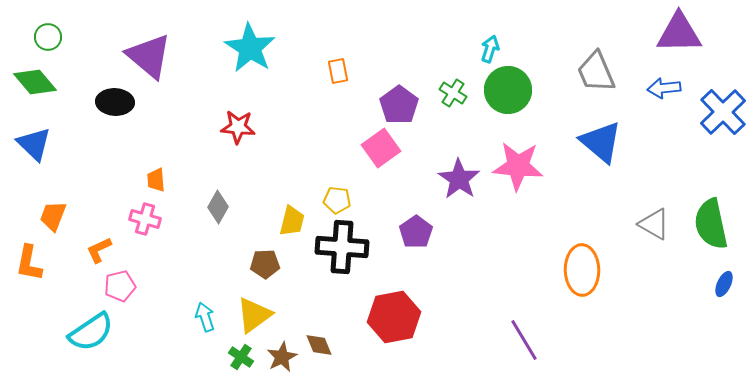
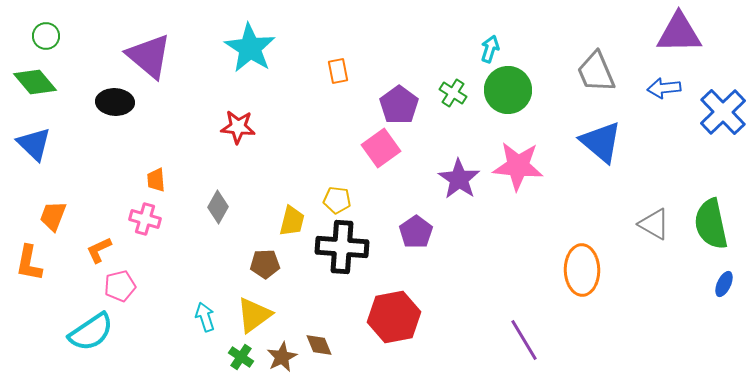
green circle at (48, 37): moved 2 px left, 1 px up
